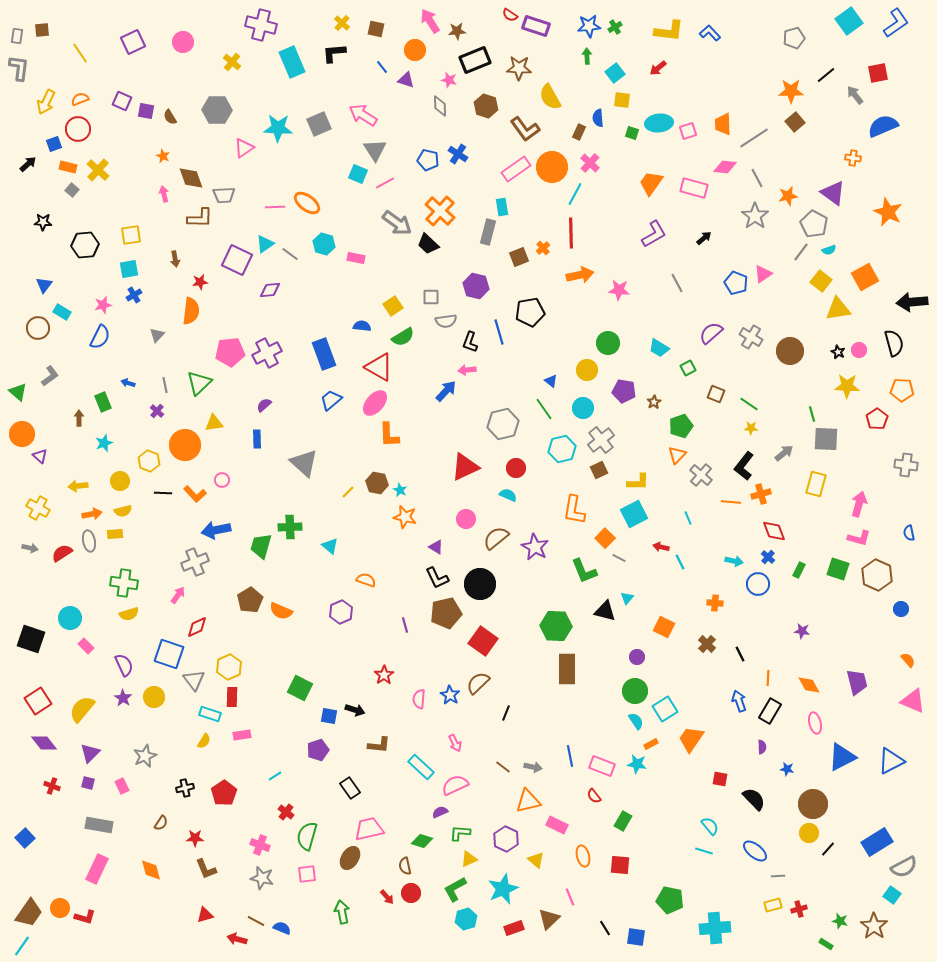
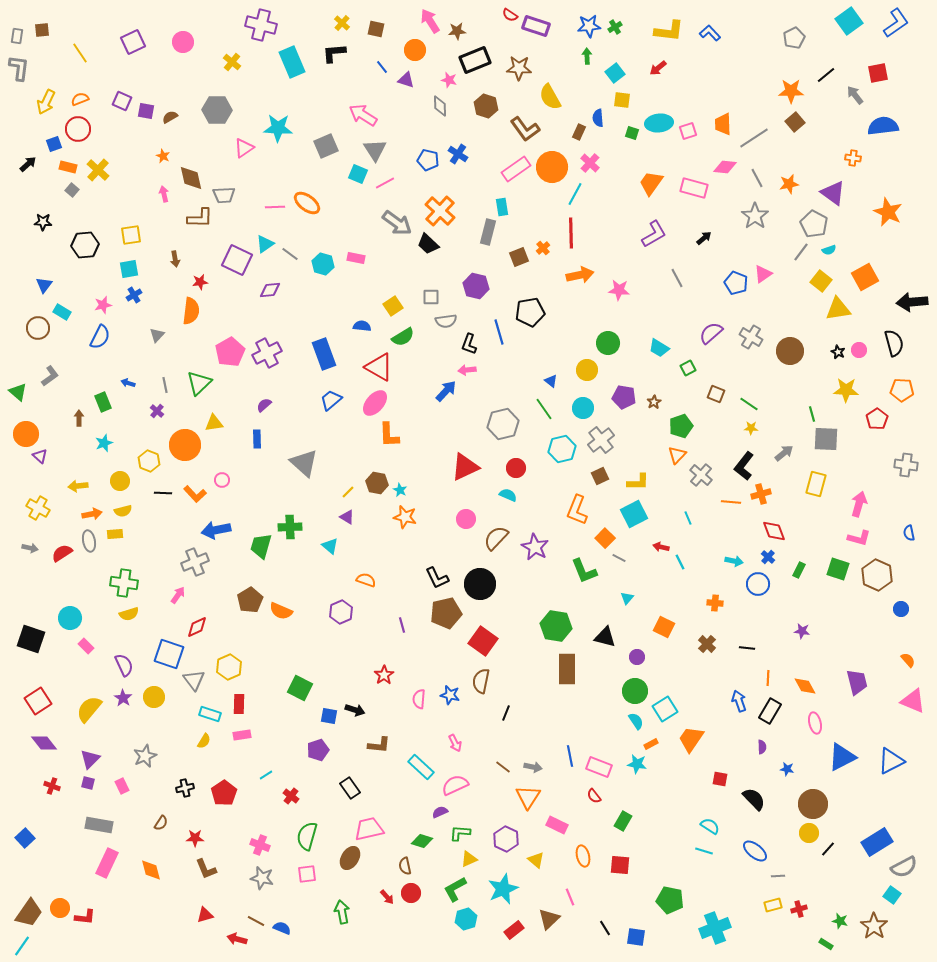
gray pentagon at (794, 38): rotated 10 degrees counterclockwise
brown semicircle at (170, 117): rotated 91 degrees clockwise
gray square at (319, 124): moved 7 px right, 22 px down
blue semicircle at (883, 126): rotated 16 degrees clockwise
brown diamond at (191, 178): rotated 8 degrees clockwise
orange star at (788, 196): moved 1 px right, 12 px up
cyan hexagon at (324, 244): moved 1 px left, 20 px down
gray line at (677, 283): moved 5 px up
black L-shape at (470, 342): moved 1 px left, 2 px down
pink pentagon at (230, 352): rotated 24 degrees counterclockwise
yellow star at (847, 386): moved 1 px left, 4 px down
purple pentagon at (624, 391): moved 6 px down
orange circle at (22, 434): moved 4 px right
brown square at (599, 470): moved 1 px right, 6 px down
orange L-shape at (574, 510): moved 3 px right; rotated 12 degrees clockwise
brown semicircle at (496, 538): rotated 8 degrees counterclockwise
purple triangle at (436, 547): moved 89 px left, 30 px up
black triangle at (605, 611): moved 26 px down
purple line at (405, 625): moved 3 px left
green hexagon at (556, 626): rotated 8 degrees clockwise
black line at (740, 654): moved 7 px right, 6 px up; rotated 56 degrees counterclockwise
brown semicircle at (478, 683): moved 3 px right, 2 px up; rotated 35 degrees counterclockwise
orange diamond at (809, 685): moved 4 px left, 1 px down
blue star at (450, 695): rotated 18 degrees counterclockwise
red rectangle at (232, 697): moved 7 px right, 7 px down
yellow semicircle at (82, 709): moved 7 px right
purple triangle at (90, 753): moved 6 px down
pink rectangle at (602, 766): moved 3 px left, 1 px down
cyan line at (275, 776): moved 9 px left, 1 px up
orange triangle at (528, 801): moved 4 px up; rotated 44 degrees counterclockwise
red cross at (286, 812): moved 5 px right, 16 px up
cyan semicircle at (710, 826): rotated 18 degrees counterclockwise
pink rectangle at (97, 869): moved 10 px right, 6 px up
red L-shape at (85, 917): rotated 10 degrees counterclockwise
red rectangle at (514, 928): moved 2 px down; rotated 18 degrees counterclockwise
cyan cross at (715, 928): rotated 16 degrees counterclockwise
